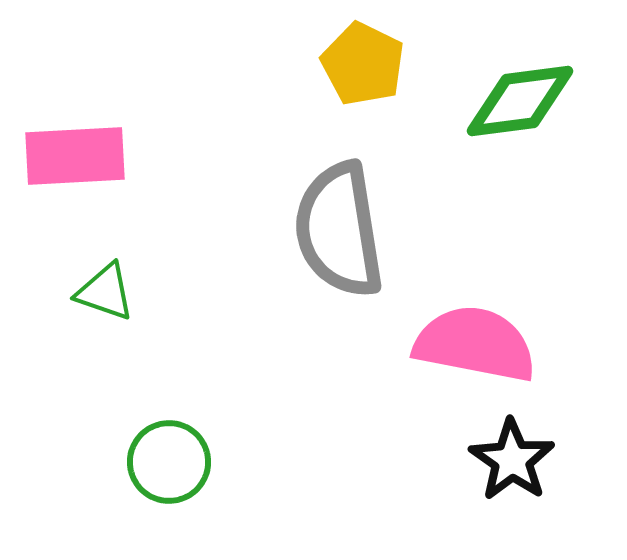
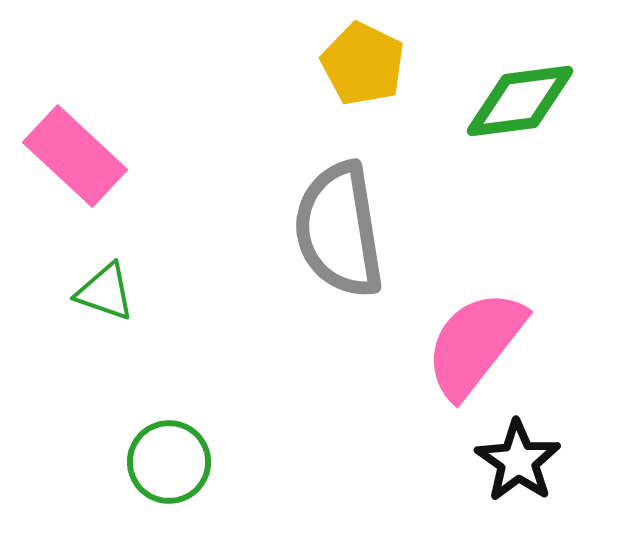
pink rectangle: rotated 46 degrees clockwise
pink semicircle: rotated 63 degrees counterclockwise
black star: moved 6 px right, 1 px down
